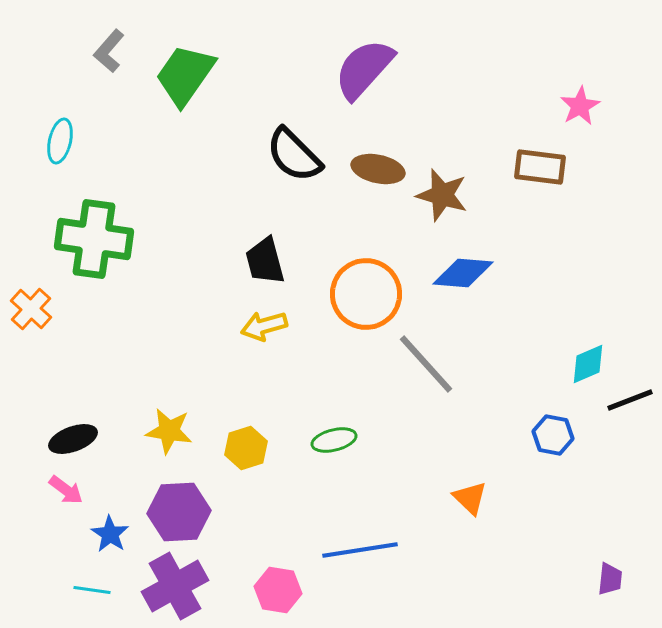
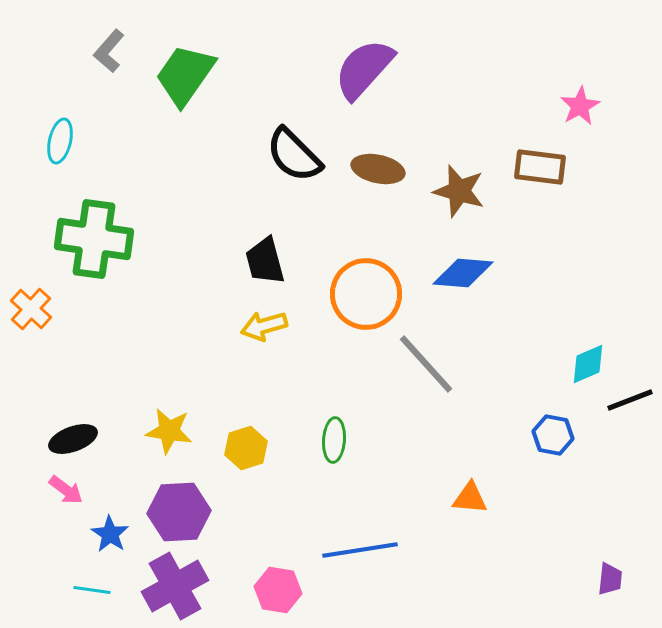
brown star: moved 17 px right, 4 px up
green ellipse: rotated 72 degrees counterclockwise
orange triangle: rotated 39 degrees counterclockwise
